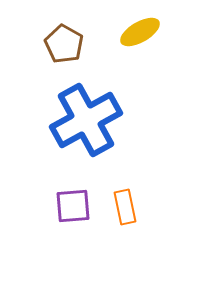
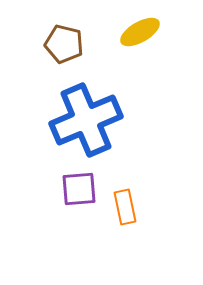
brown pentagon: rotated 15 degrees counterclockwise
blue cross: rotated 6 degrees clockwise
purple square: moved 6 px right, 17 px up
